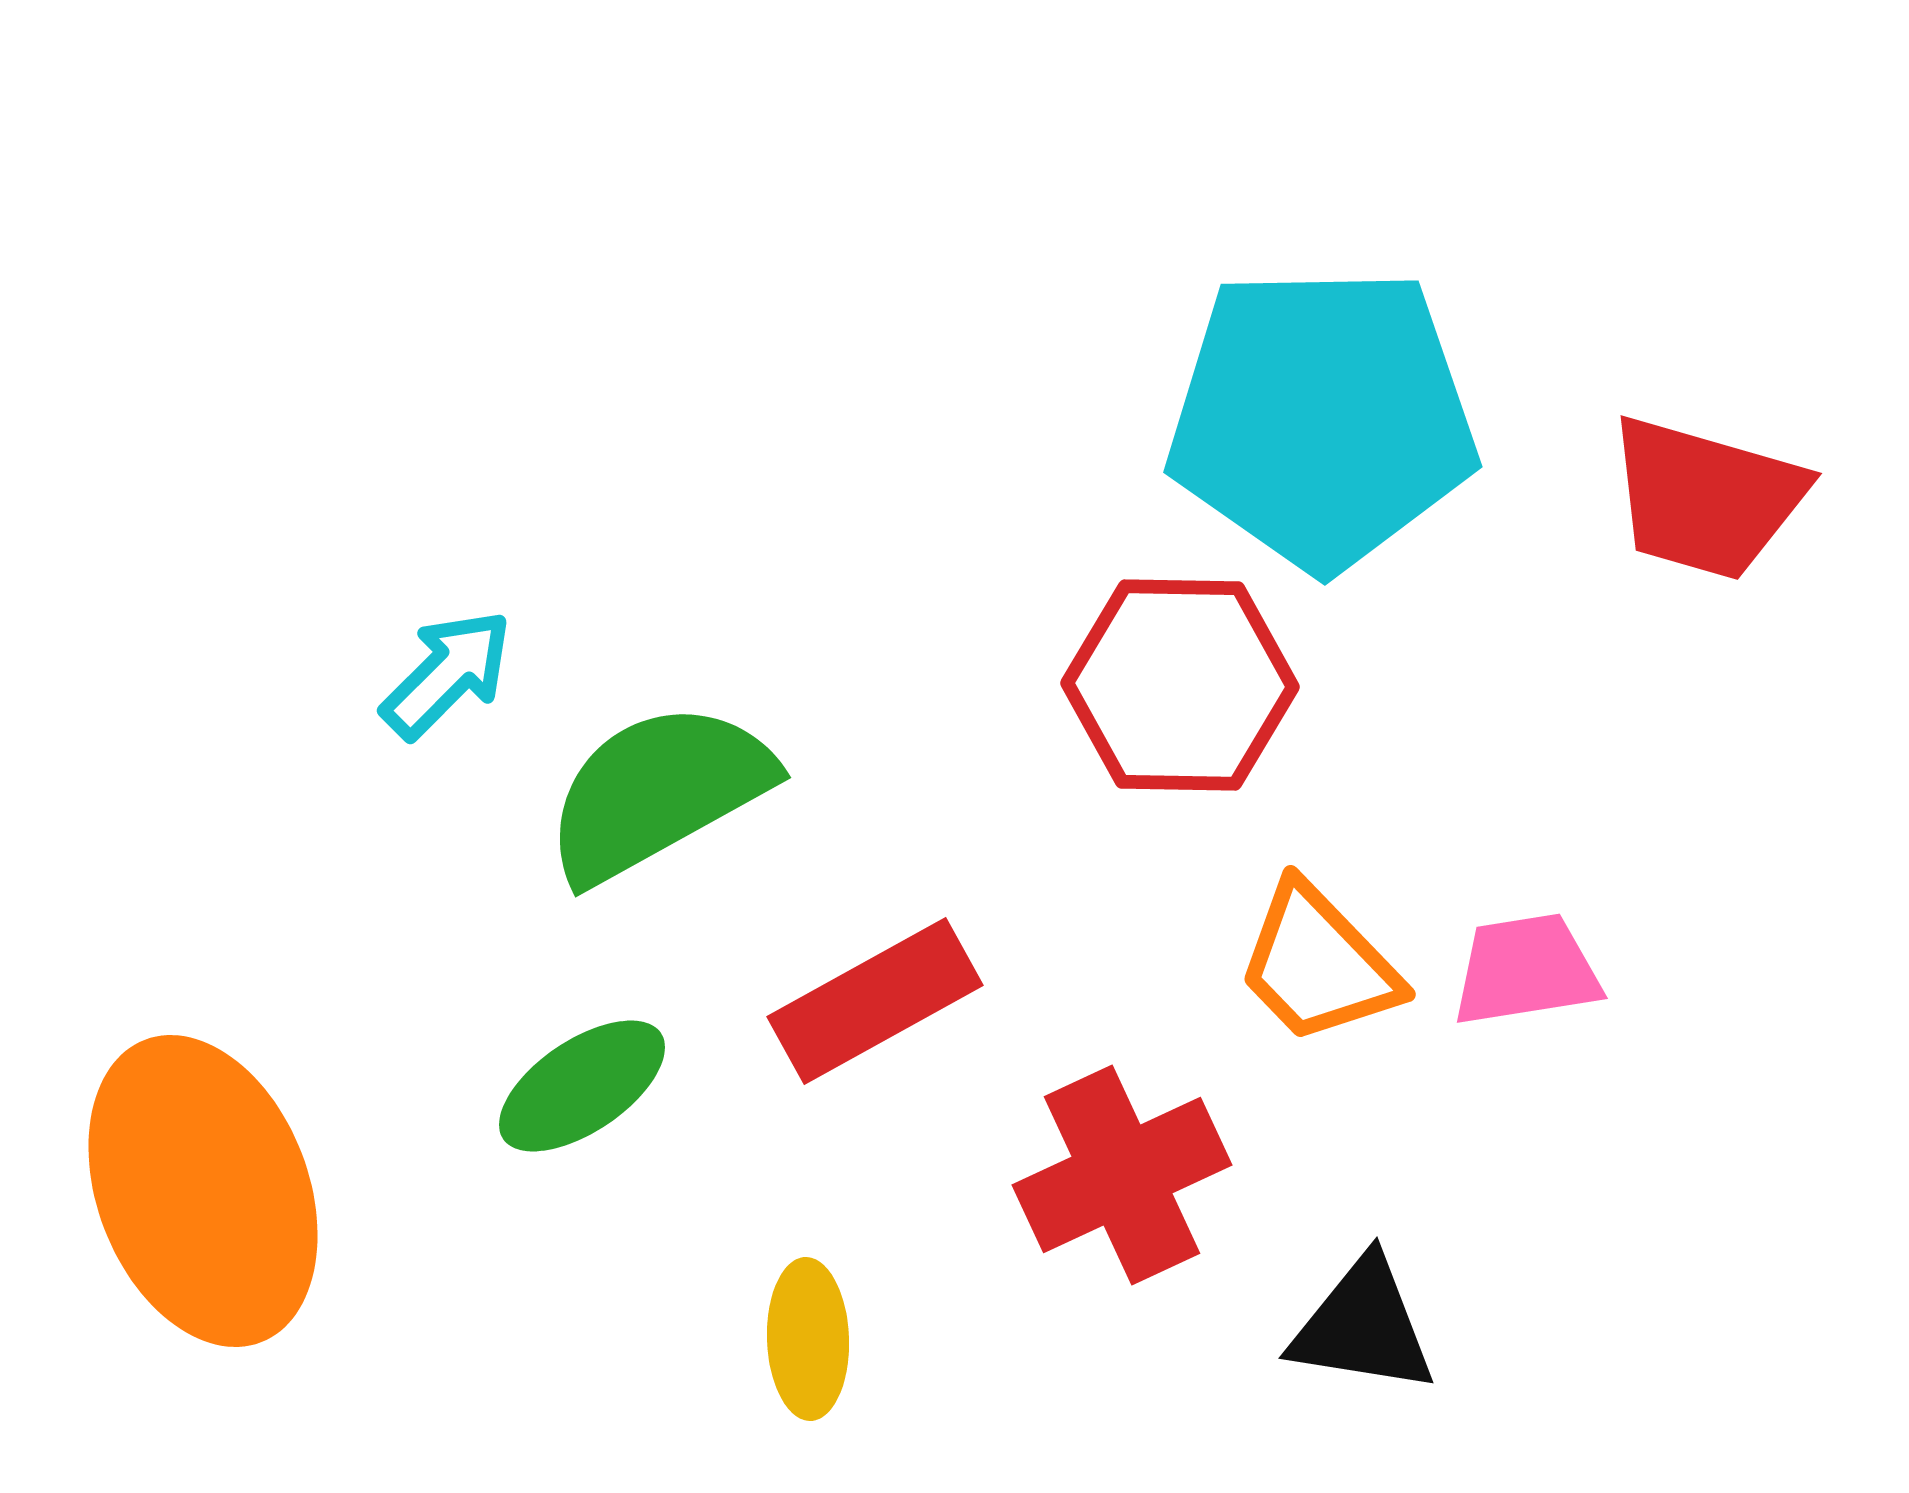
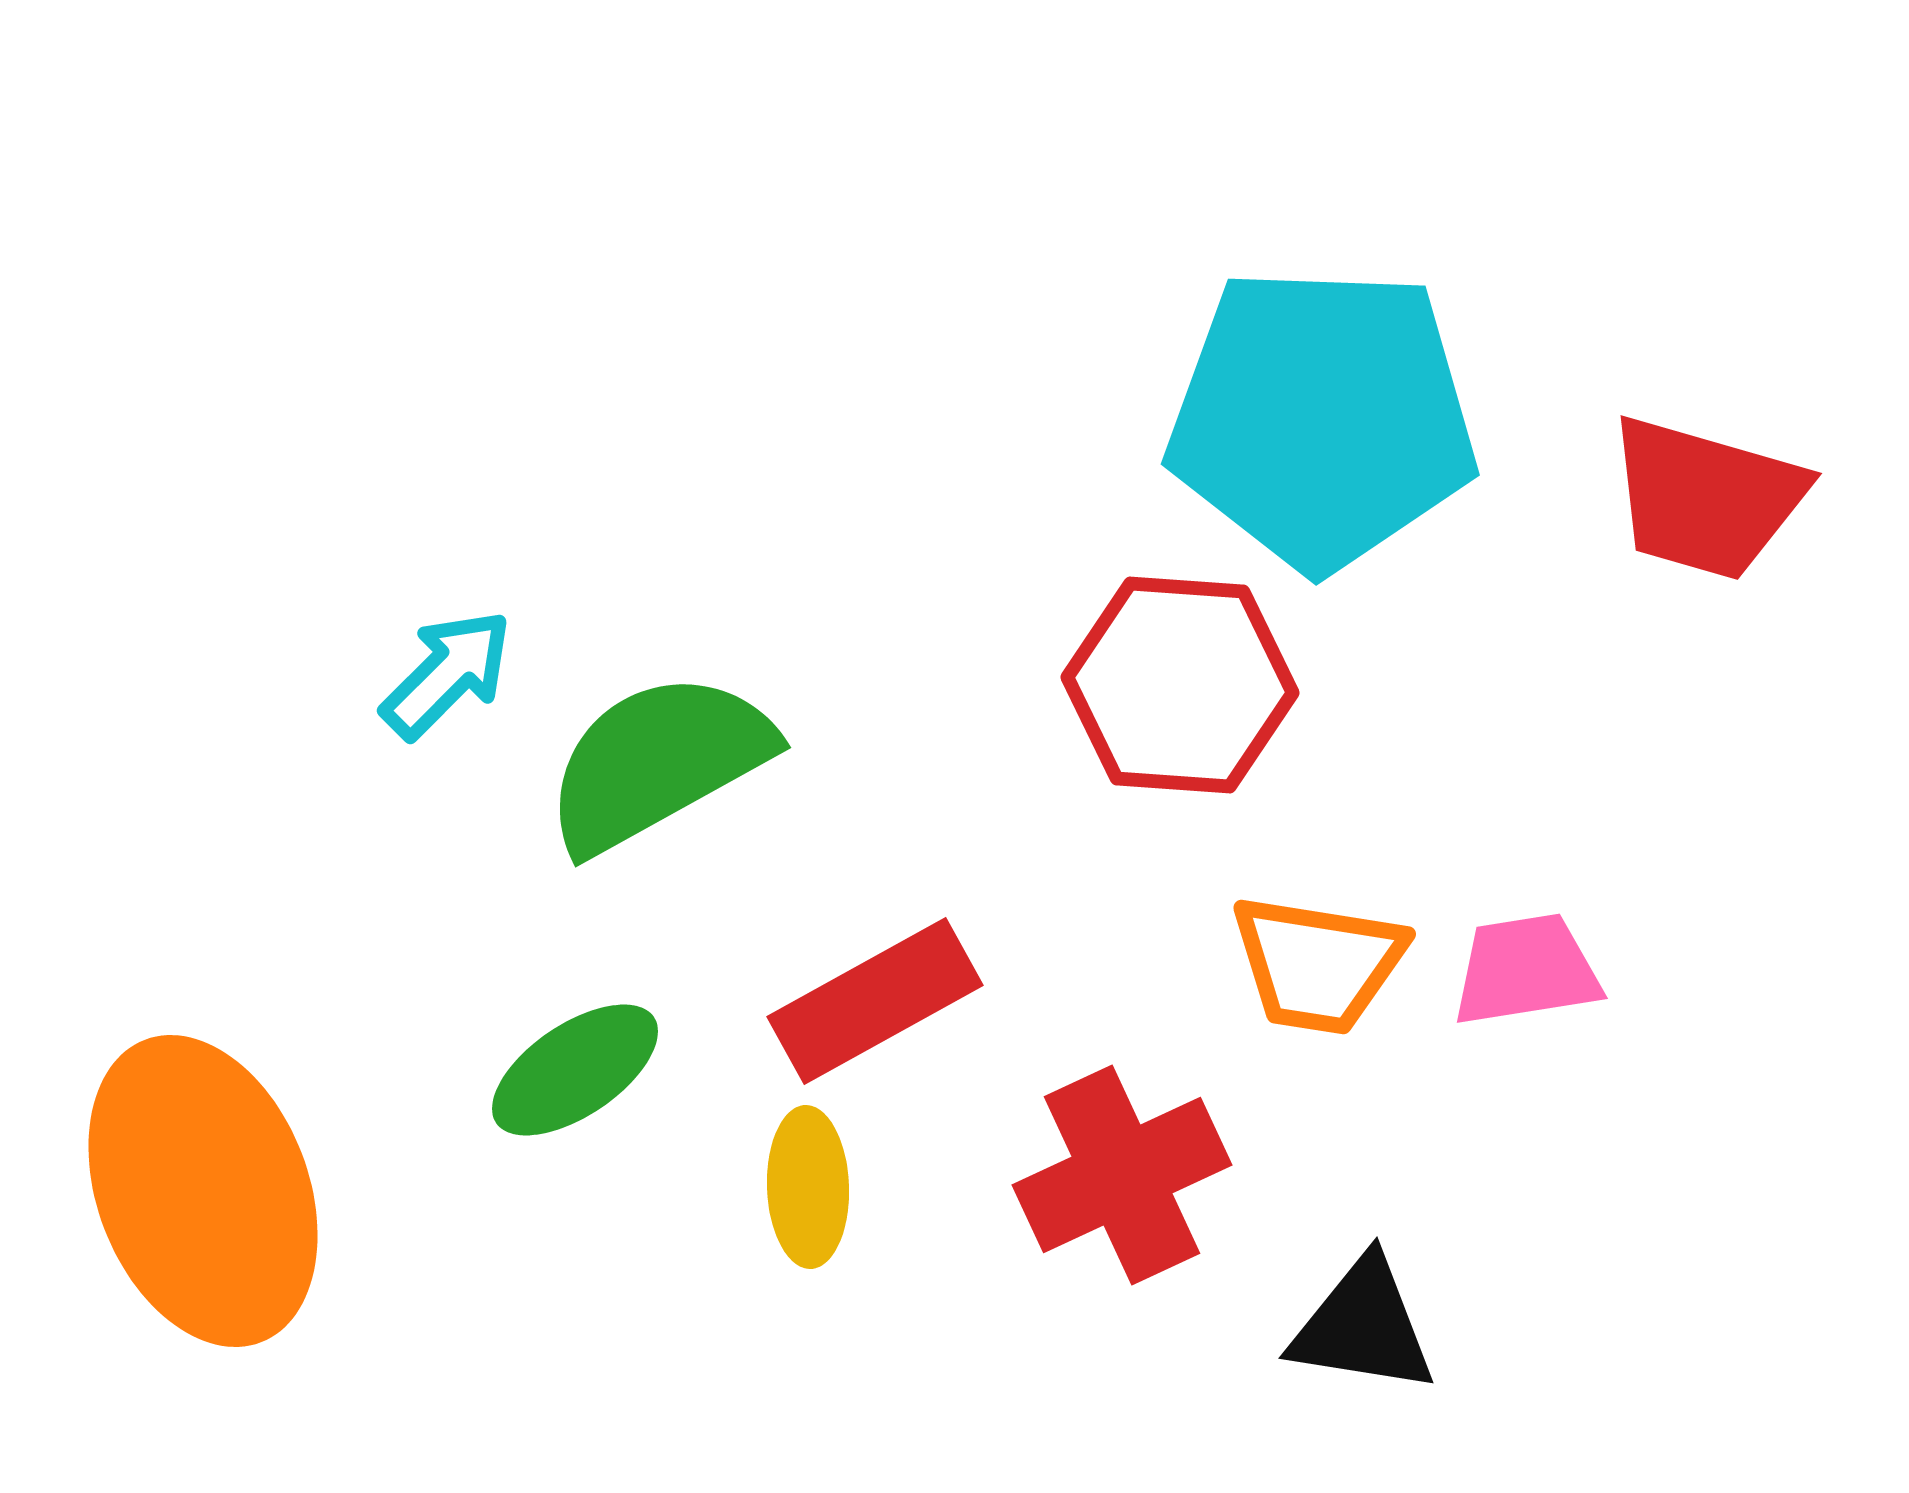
cyan pentagon: rotated 3 degrees clockwise
red hexagon: rotated 3 degrees clockwise
green semicircle: moved 30 px up
orange trapezoid: rotated 37 degrees counterclockwise
green ellipse: moved 7 px left, 16 px up
yellow ellipse: moved 152 px up
